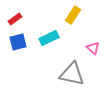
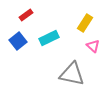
yellow rectangle: moved 12 px right, 8 px down
red rectangle: moved 11 px right, 4 px up
blue square: moved 1 px up; rotated 24 degrees counterclockwise
pink triangle: moved 2 px up
